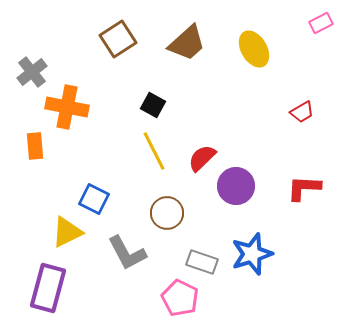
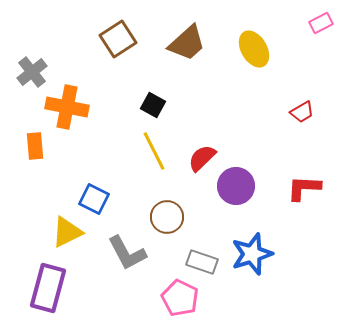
brown circle: moved 4 px down
